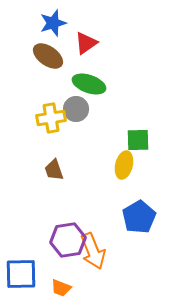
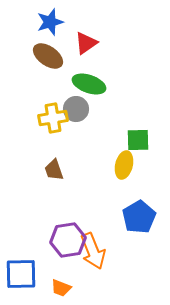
blue star: moved 3 px left, 1 px up
yellow cross: moved 2 px right
